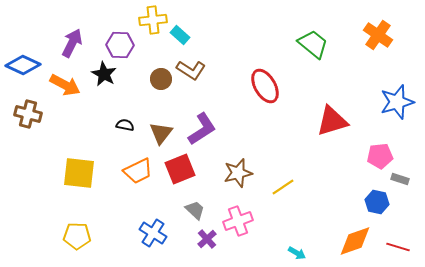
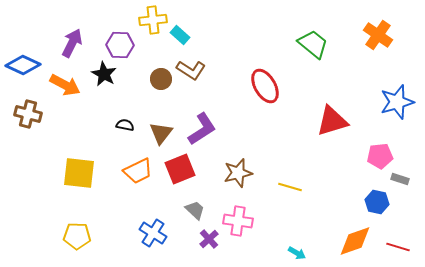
yellow line: moved 7 px right; rotated 50 degrees clockwise
pink cross: rotated 28 degrees clockwise
purple cross: moved 2 px right
